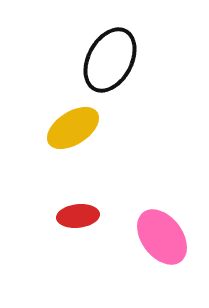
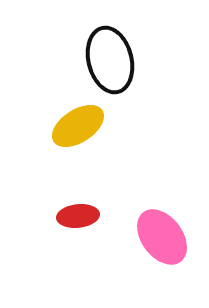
black ellipse: rotated 42 degrees counterclockwise
yellow ellipse: moved 5 px right, 2 px up
